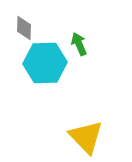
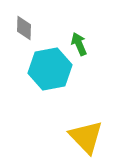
cyan hexagon: moved 5 px right, 6 px down; rotated 9 degrees counterclockwise
